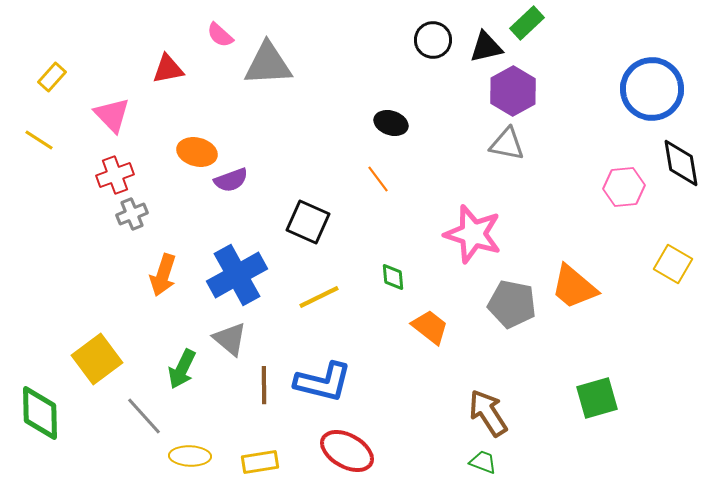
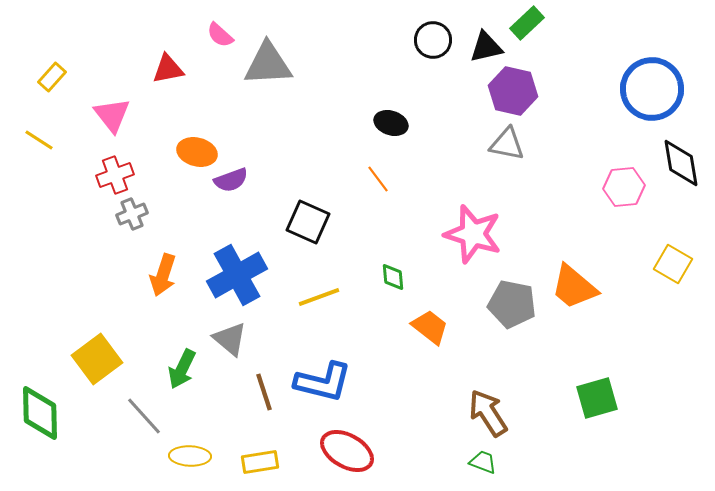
purple hexagon at (513, 91): rotated 18 degrees counterclockwise
pink triangle at (112, 115): rotated 6 degrees clockwise
yellow line at (319, 297): rotated 6 degrees clockwise
brown line at (264, 385): moved 7 px down; rotated 18 degrees counterclockwise
